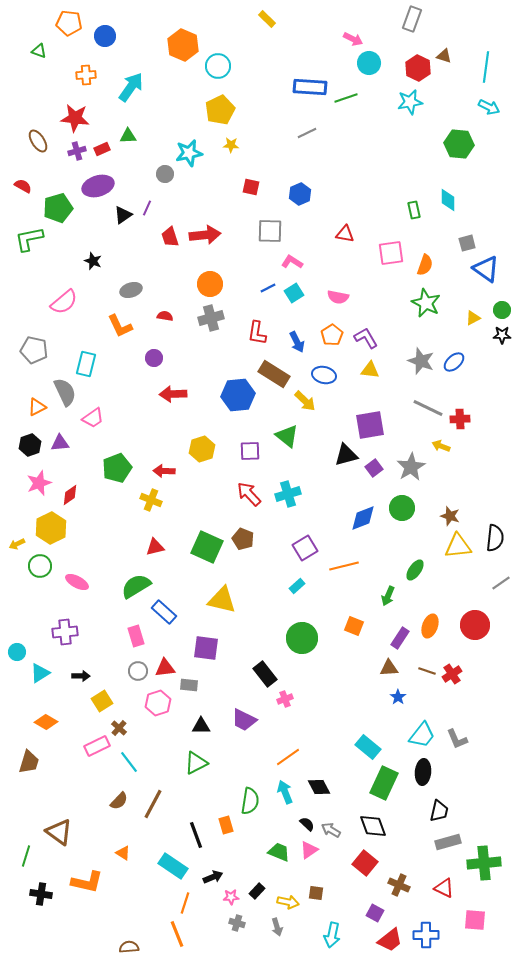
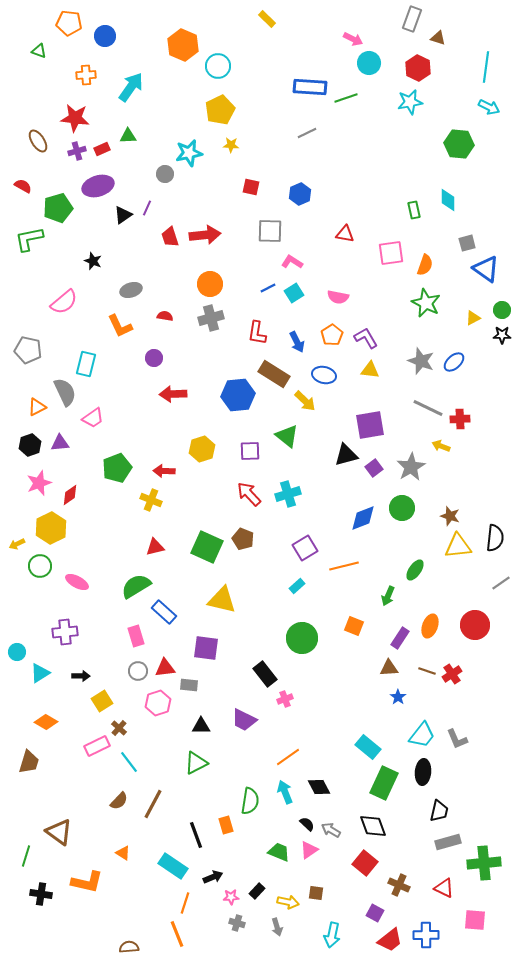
brown triangle at (444, 56): moved 6 px left, 18 px up
gray pentagon at (34, 350): moved 6 px left
